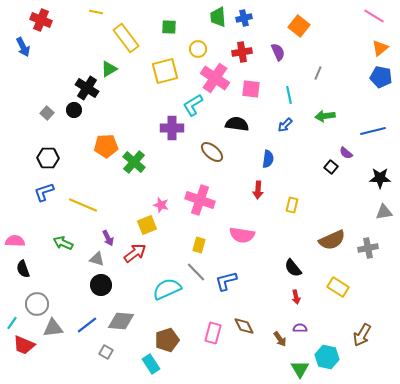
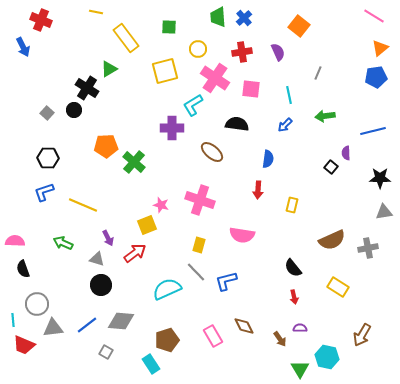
blue cross at (244, 18): rotated 28 degrees counterclockwise
blue pentagon at (381, 77): moved 5 px left; rotated 20 degrees counterclockwise
purple semicircle at (346, 153): rotated 48 degrees clockwise
red arrow at (296, 297): moved 2 px left
cyan line at (12, 323): moved 1 px right, 3 px up; rotated 40 degrees counterclockwise
pink rectangle at (213, 333): moved 3 px down; rotated 45 degrees counterclockwise
